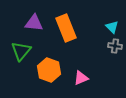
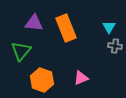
cyan triangle: moved 3 px left; rotated 16 degrees clockwise
orange hexagon: moved 7 px left, 10 px down
